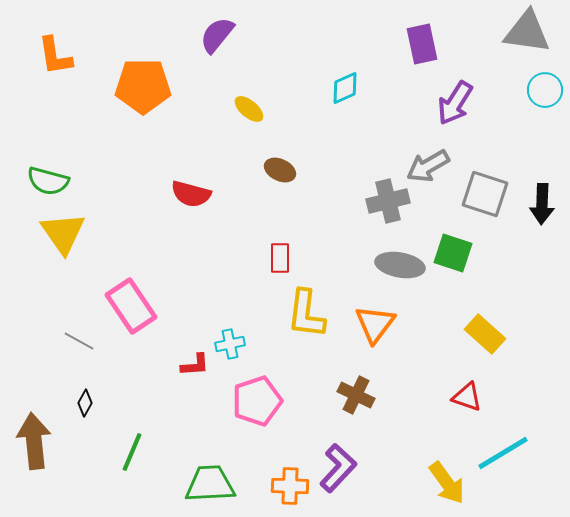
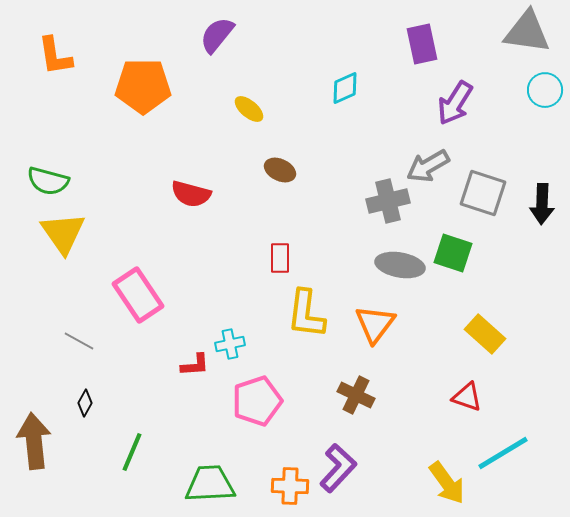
gray square: moved 2 px left, 1 px up
pink rectangle: moved 7 px right, 11 px up
